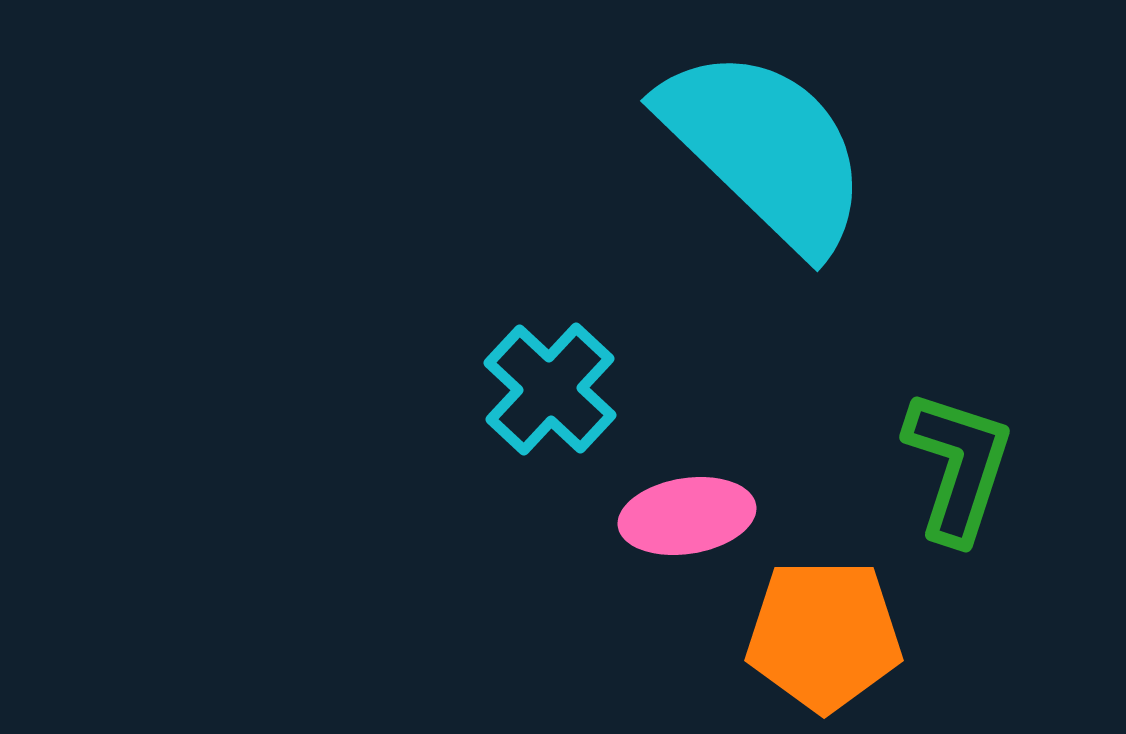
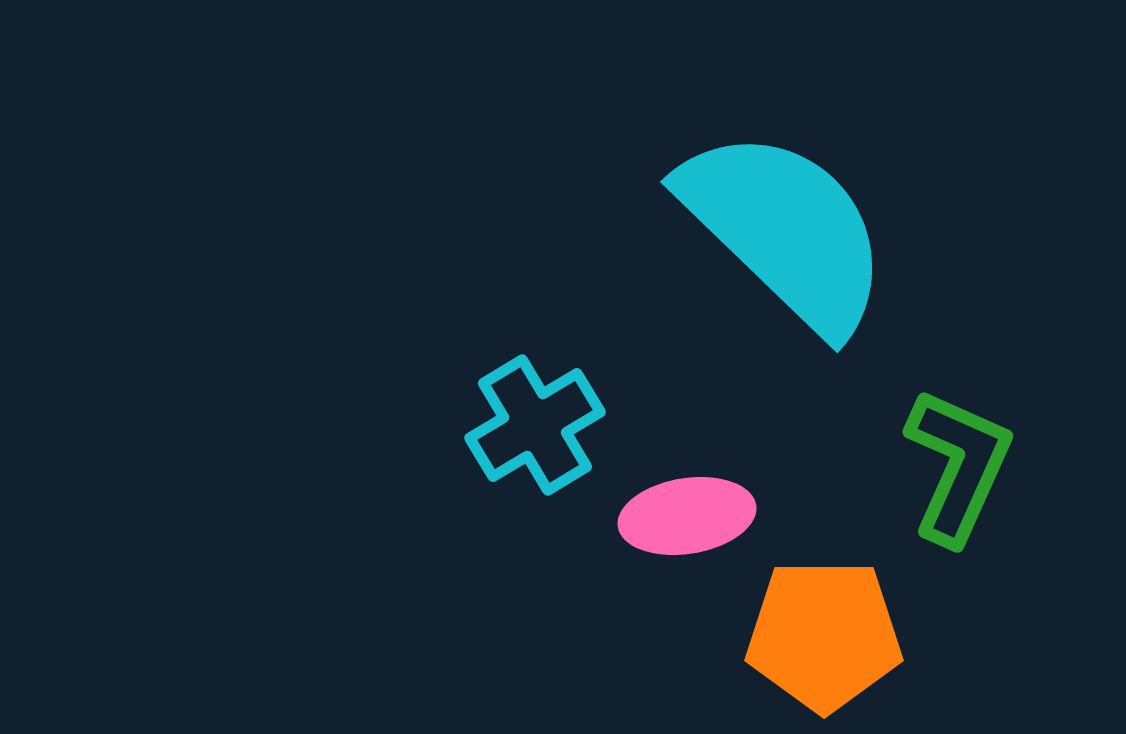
cyan semicircle: moved 20 px right, 81 px down
cyan cross: moved 15 px left, 36 px down; rotated 16 degrees clockwise
green L-shape: rotated 6 degrees clockwise
